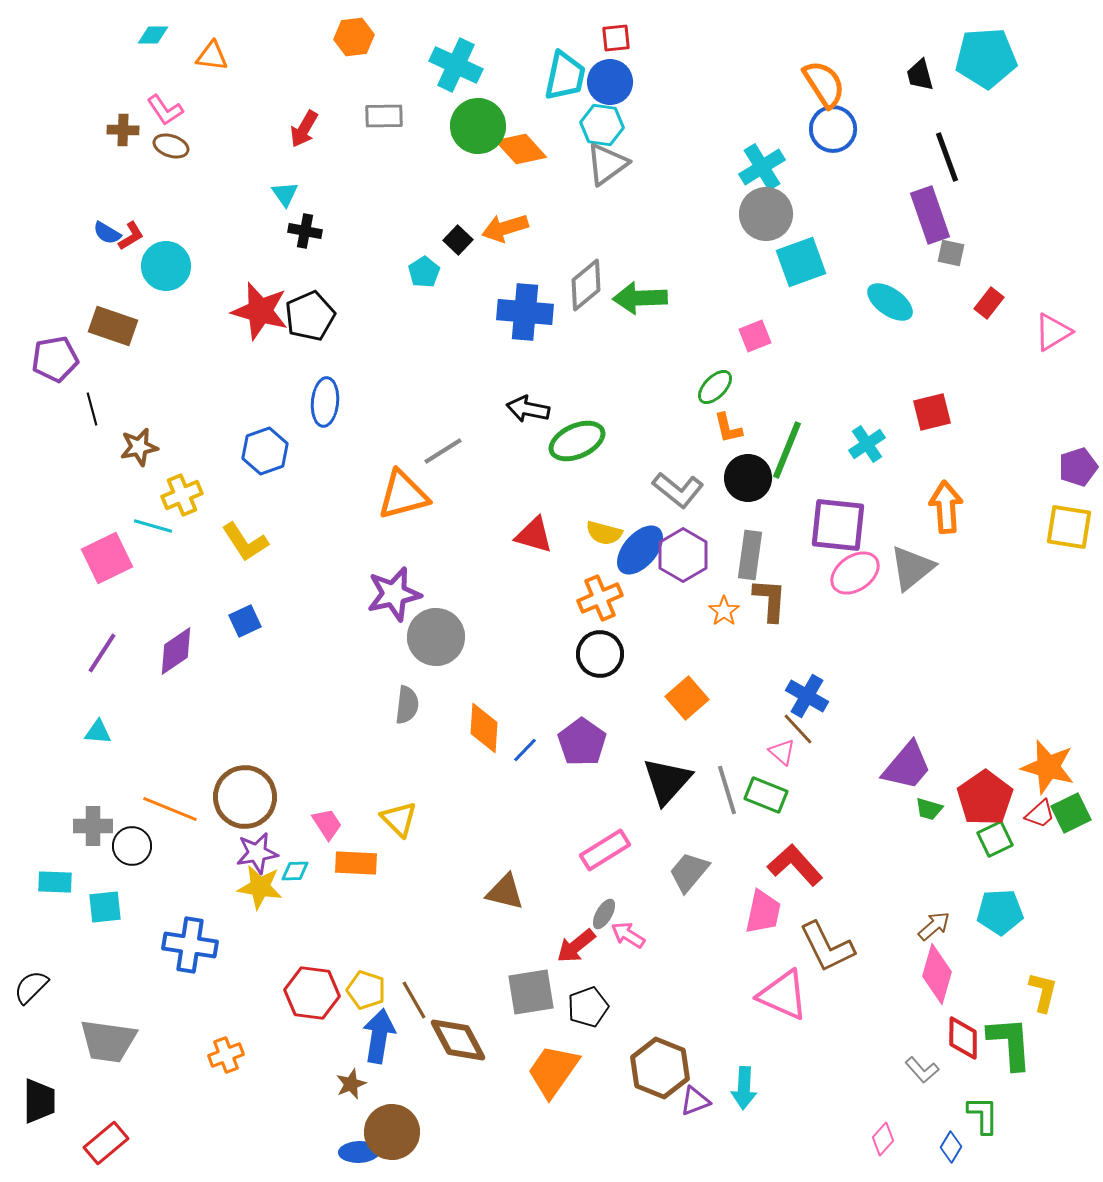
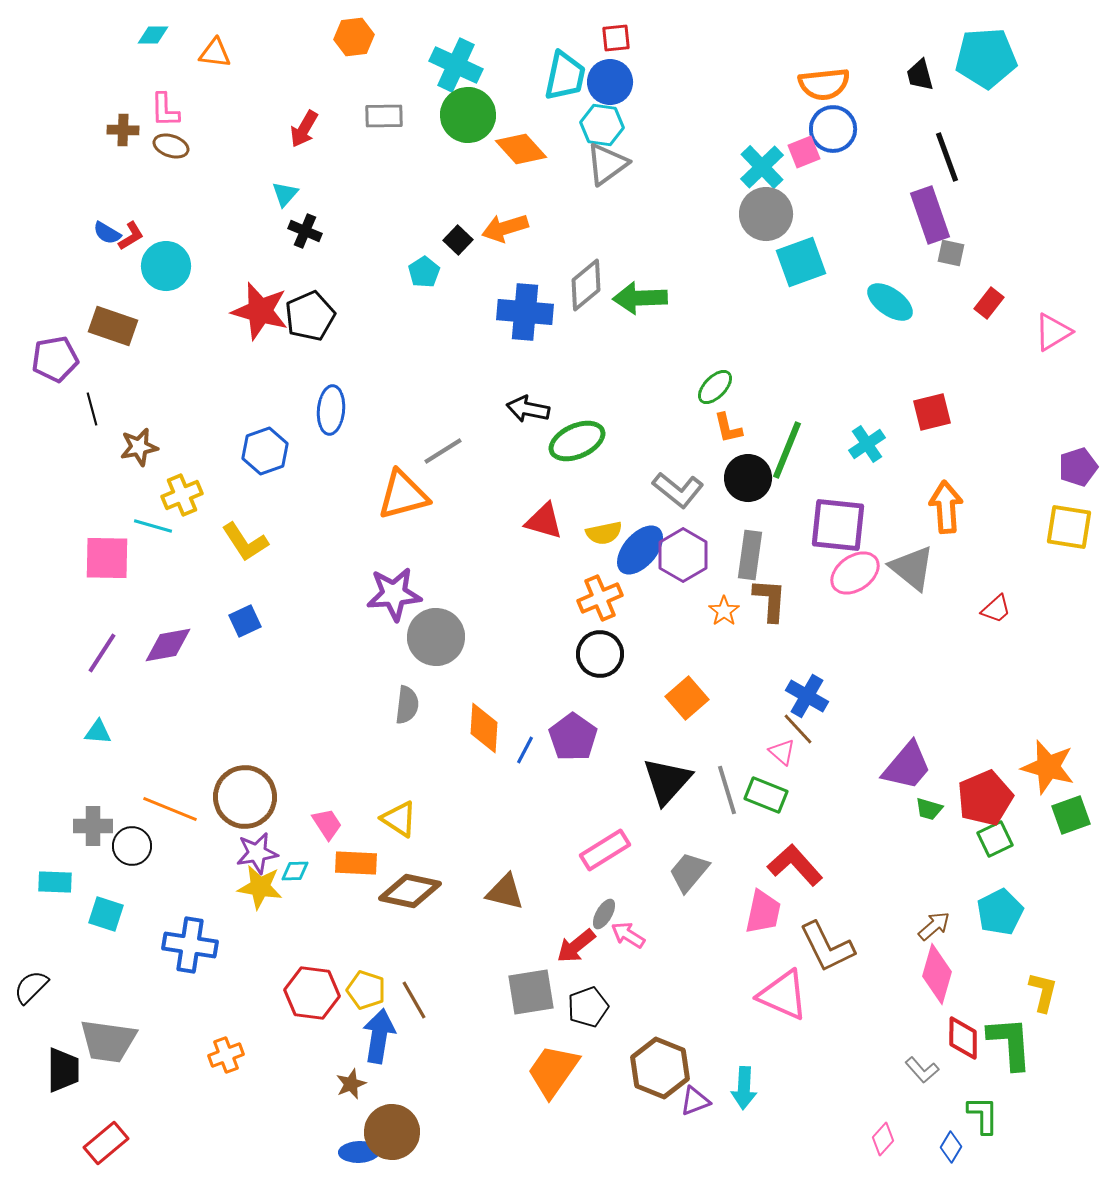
orange triangle at (212, 56): moved 3 px right, 3 px up
orange semicircle at (824, 84): rotated 117 degrees clockwise
pink L-shape at (165, 110): rotated 33 degrees clockwise
green circle at (478, 126): moved 10 px left, 11 px up
cyan cross at (762, 167): rotated 12 degrees counterclockwise
cyan triangle at (285, 194): rotated 16 degrees clockwise
black cross at (305, 231): rotated 12 degrees clockwise
pink square at (755, 336): moved 49 px right, 184 px up
blue ellipse at (325, 402): moved 6 px right, 8 px down
yellow semicircle at (604, 533): rotated 27 degrees counterclockwise
red triangle at (534, 535): moved 10 px right, 14 px up
pink square at (107, 558): rotated 27 degrees clockwise
gray triangle at (912, 568): rotated 42 degrees counterclockwise
purple star at (394, 594): rotated 8 degrees clockwise
purple diamond at (176, 651): moved 8 px left, 6 px up; rotated 24 degrees clockwise
purple pentagon at (582, 742): moved 9 px left, 5 px up
blue line at (525, 750): rotated 16 degrees counterclockwise
red pentagon at (985, 798): rotated 12 degrees clockwise
green square at (1071, 813): moved 2 px down; rotated 6 degrees clockwise
red trapezoid at (1040, 814): moved 44 px left, 205 px up
yellow triangle at (399, 819): rotated 12 degrees counterclockwise
cyan square at (105, 907): moved 1 px right, 7 px down; rotated 24 degrees clockwise
cyan pentagon at (1000, 912): rotated 24 degrees counterclockwise
brown diamond at (458, 1040): moved 48 px left, 149 px up; rotated 50 degrees counterclockwise
black trapezoid at (39, 1101): moved 24 px right, 31 px up
